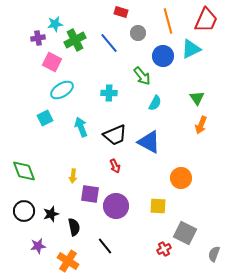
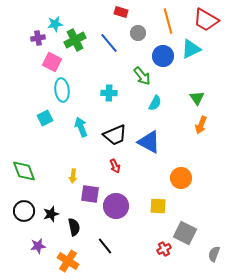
red trapezoid: rotated 96 degrees clockwise
cyan ellipse: rotated 65 degrees counterclockwise
